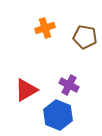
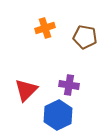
purple cross: rotated 18 degrees counterclockwise
red triangle: rotated 15 degrees counterclockwise
blue hexagon: rotated 12 degrees clockwise
